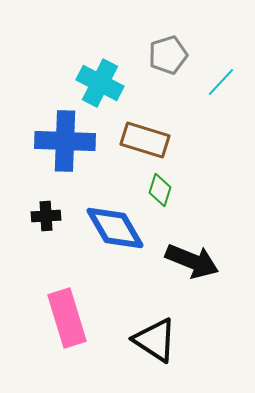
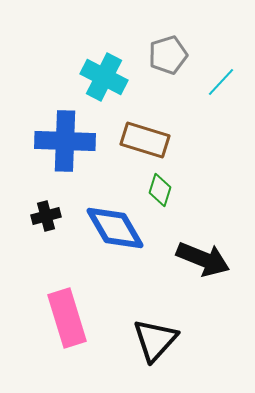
cyan cross: moved 4 px right, 6 px up
black cross: rotated 12 degrees counterclockwise
black arrow: moved 11 px right, 2 px up
black triangle: rotated 39 degrees clockwise
